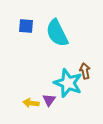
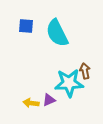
cyan star: moved 1 px right; rotated 24 degrees counterclockwise
purple triangle: rotated 32 degrees clockwise
